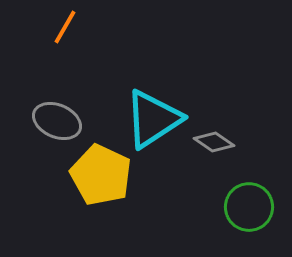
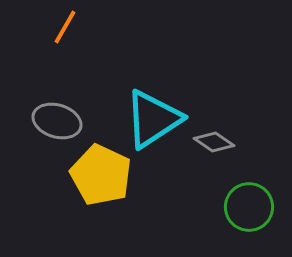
gray ellipse: rotated 6 degrees counterclockwise
